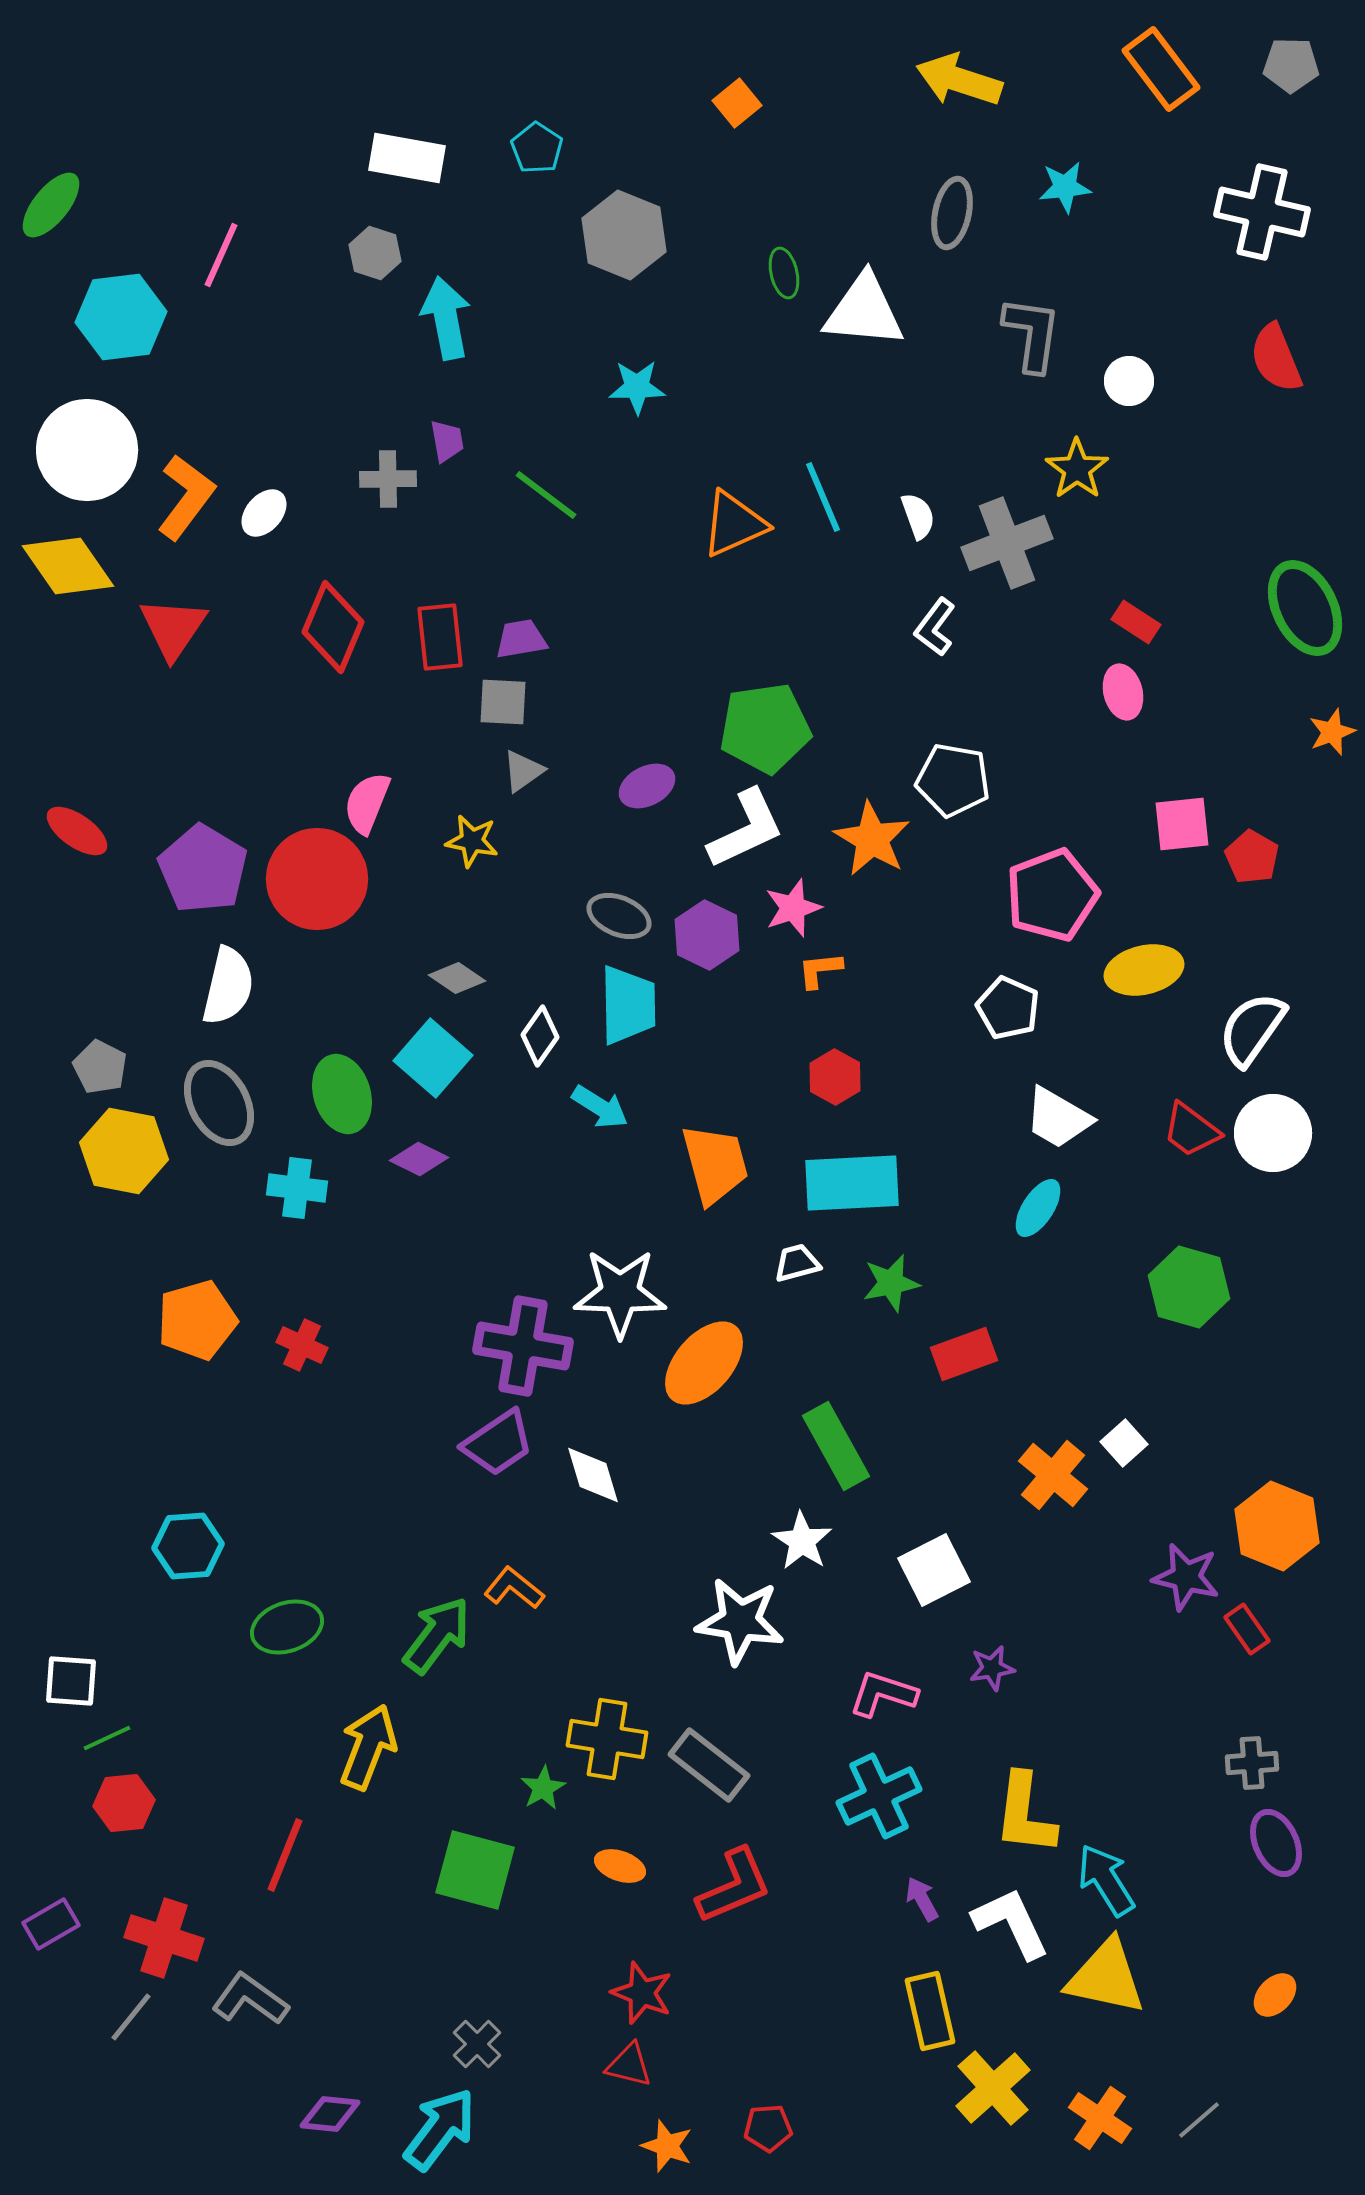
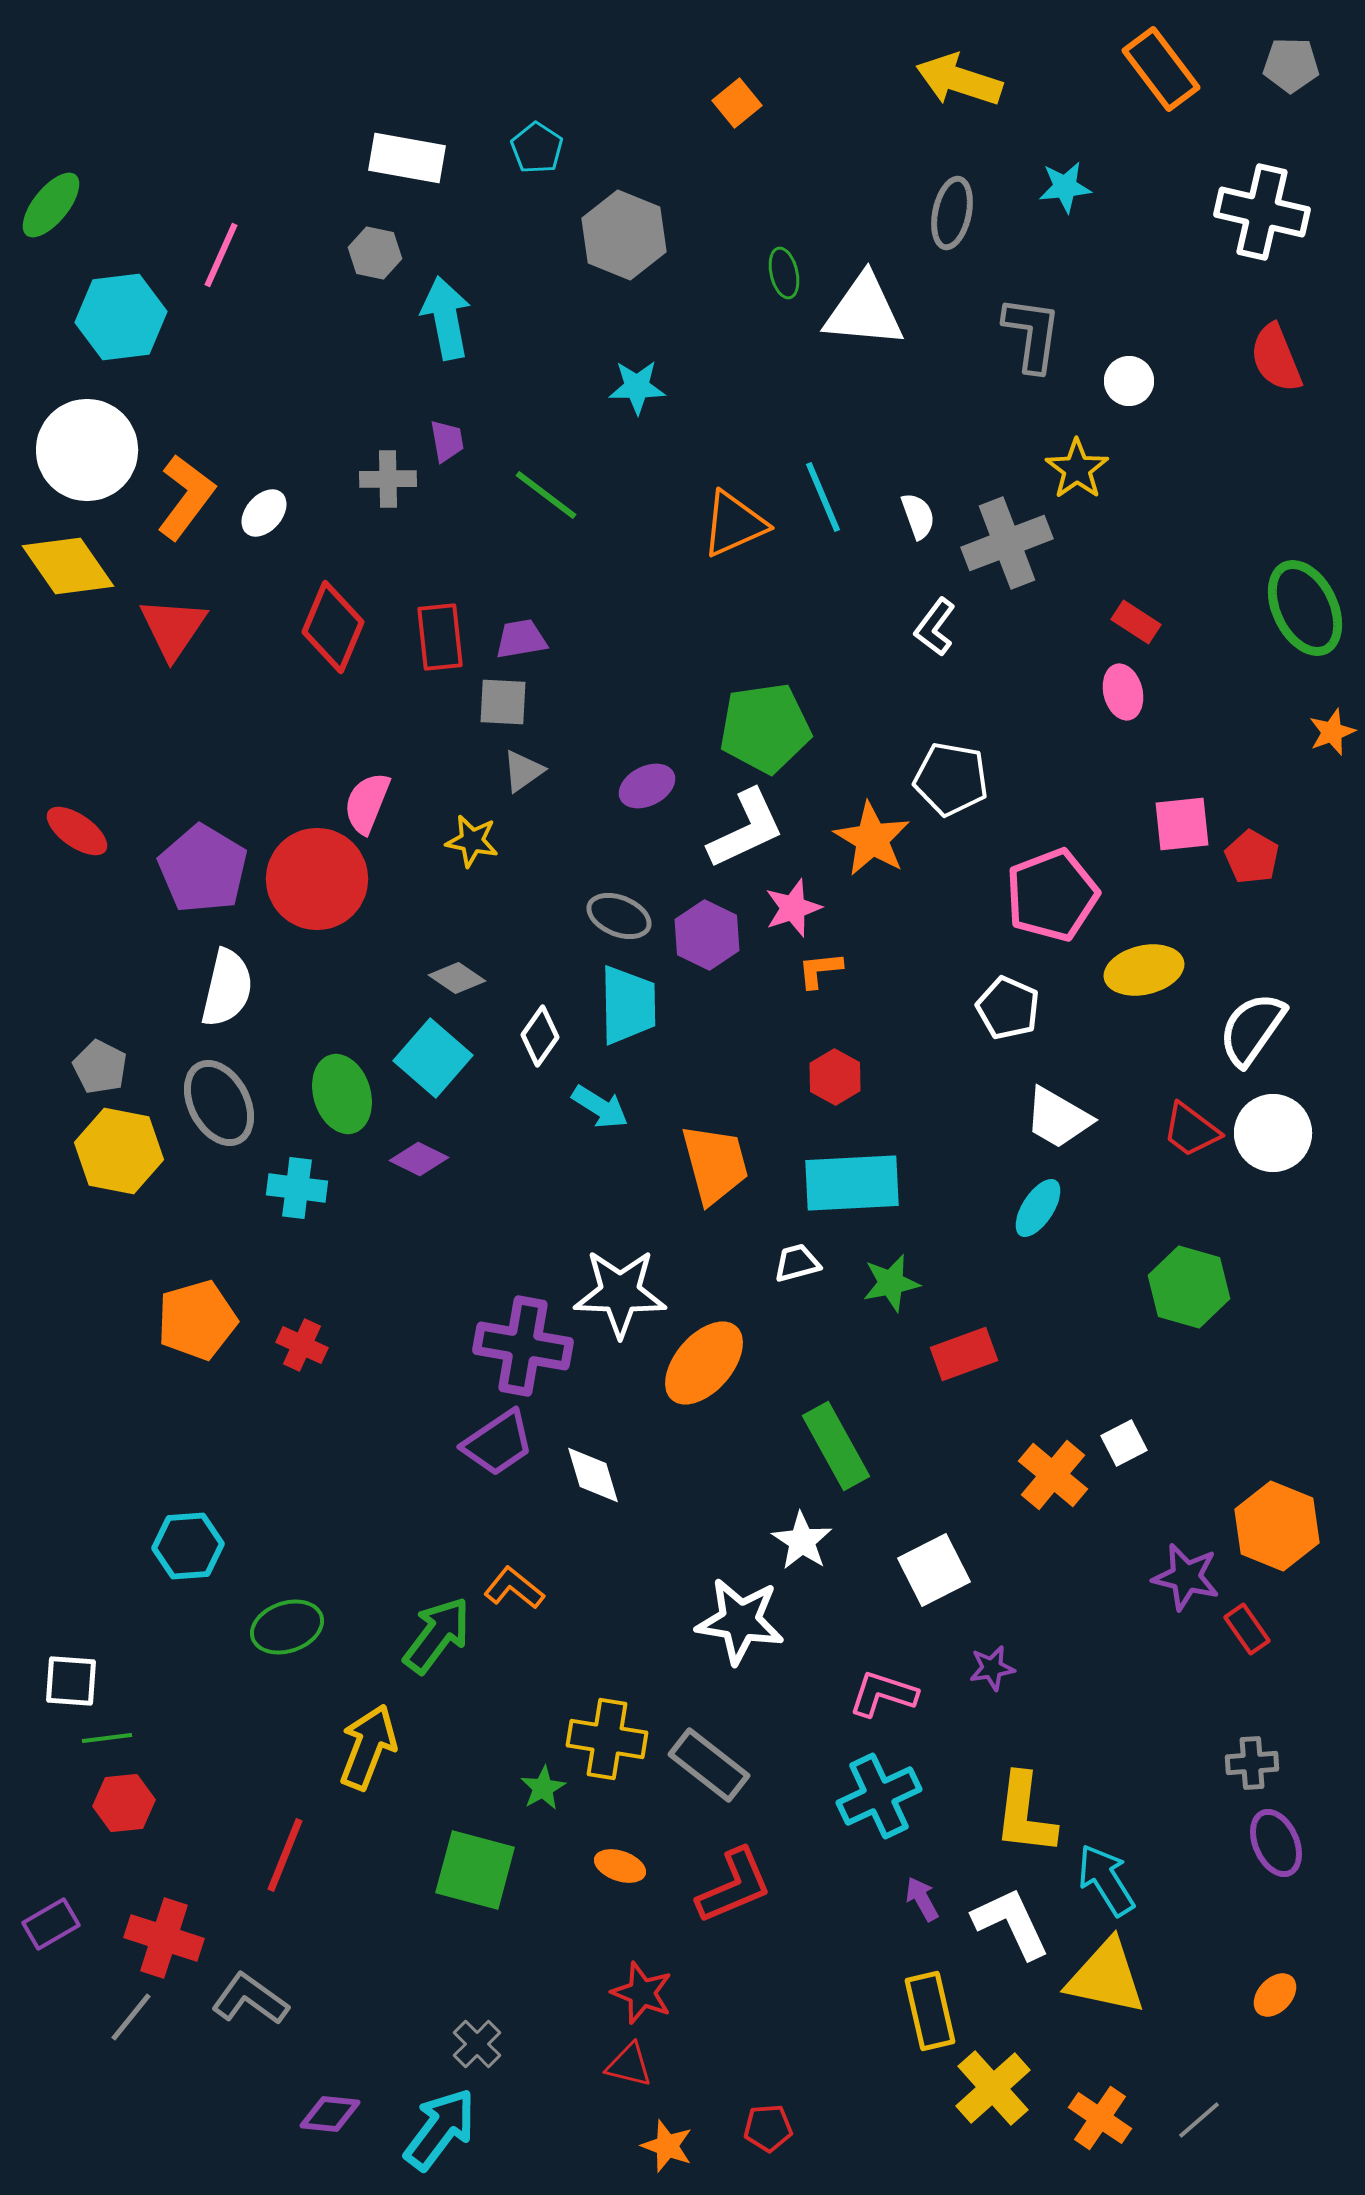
gray hexagon at (375, 253): rotated 6 degrees counterclockwise
white pentagon at (953, 780): moved 2 px left, 1 px up
white semicircle at (228, 986): moved 1 px left, 2 px down
yellow hexagon at (124, 1151): moved 5 px left
white square at (1124, 1443): rotated 15 degrees clockwise
green line at (107, 1738): rotated 18 degrees clockwise
